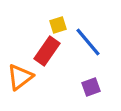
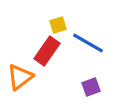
blue line: moved 1 px down; rotated 20 degrees counterclockwise
